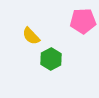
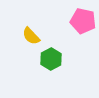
pink pentagon: rotated 15 degrees clockwise
